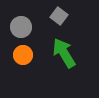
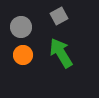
gray square: rotated 24 degrees clockwise
green arrow: moved 3 px left
